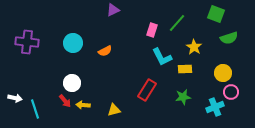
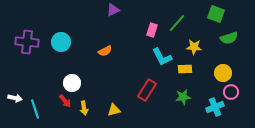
cyan circle: moved 12 px left, 1 px up
yellow star: rotated 28 degrees counterclockwise
yellow arrow: moved 1 px right, 3 px down; rotated 104 degrees counterclockwise
